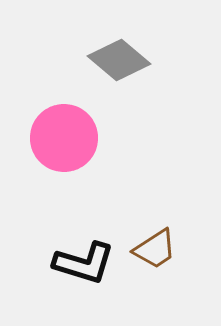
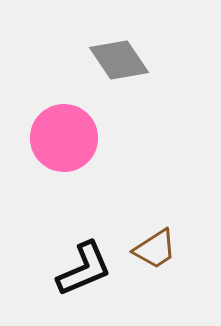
gray diamond: rotated 16 degrees clockwise
black L-shape: moved 6 px down; rotated 40 degrees counterclockwise
